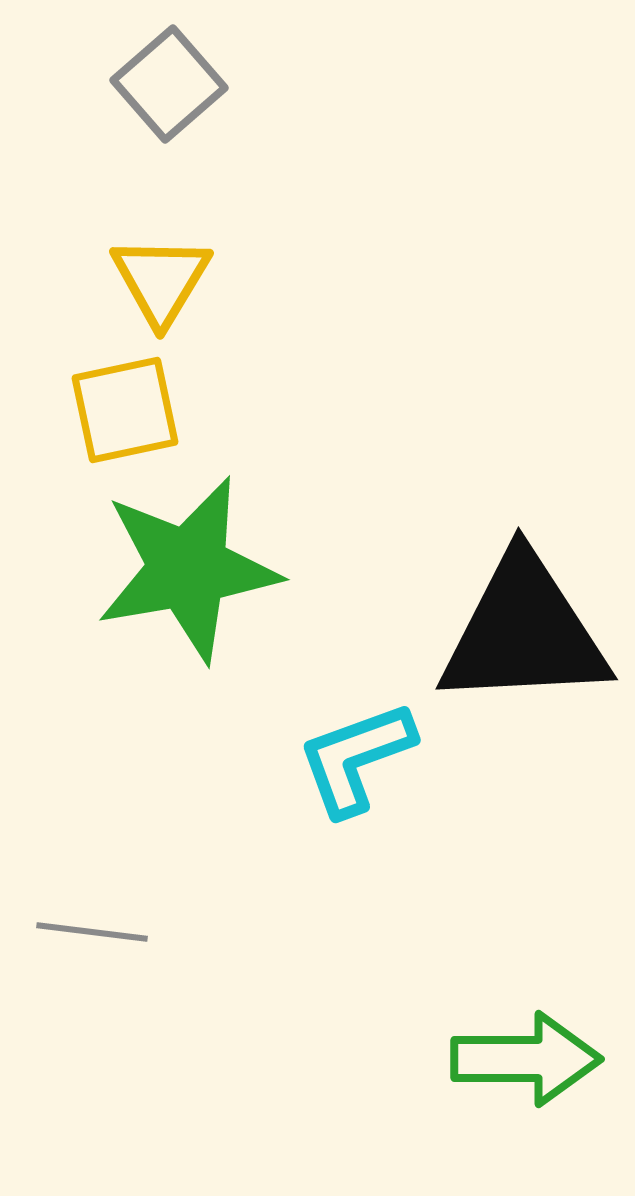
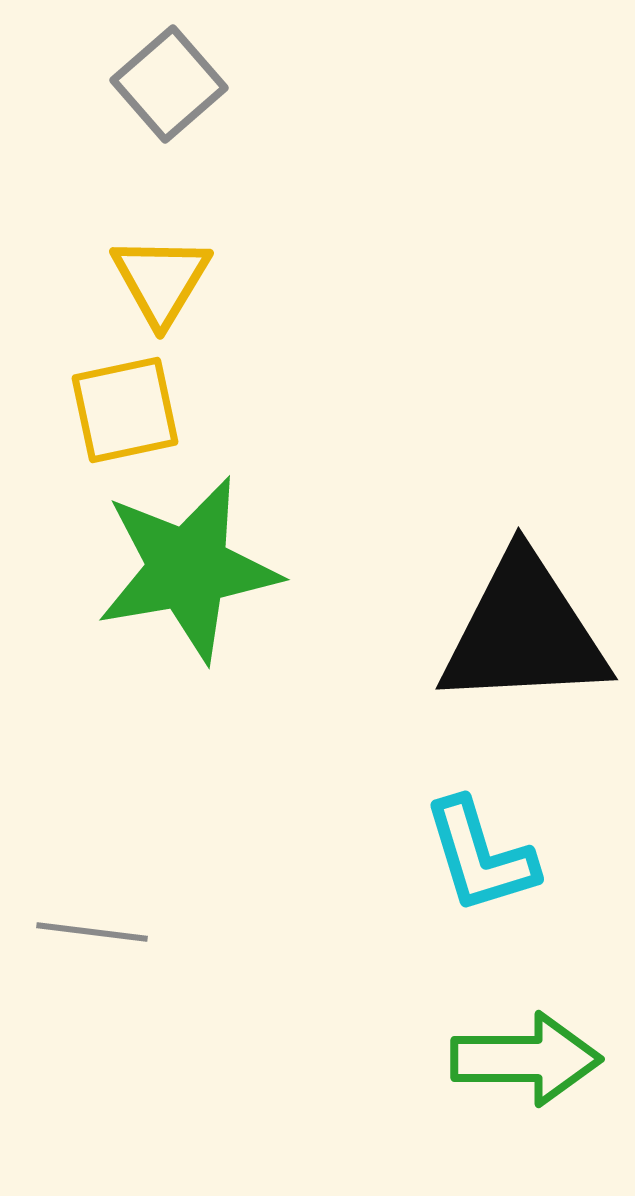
cyan L-shape: moved 124 px right, 98 px down; rotated 87 degrees counterclockwise
